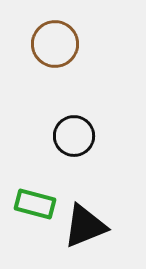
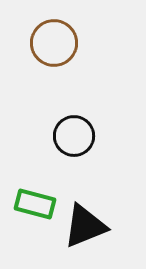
brown circle: moved 1 px left, 1 px up
